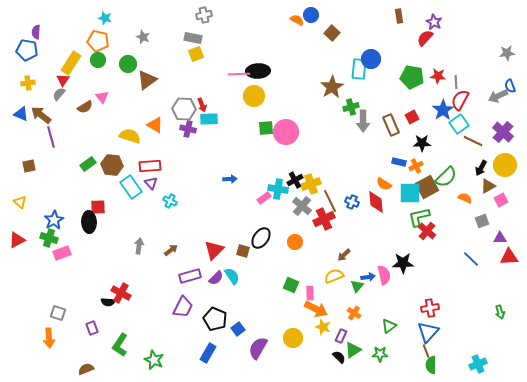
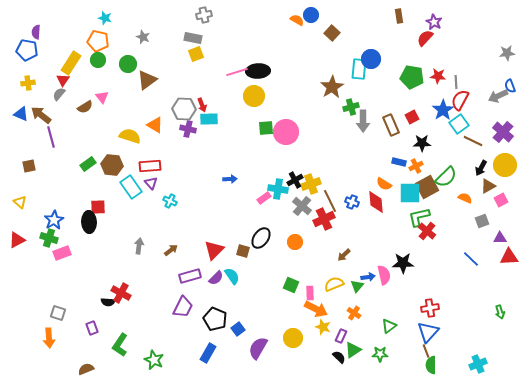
pink line at (239, 74): moved 2 px left, 2 px up; rotated 15 degrees counterclockwise
yellow semicircle at (334, 276): moved 8 px down
